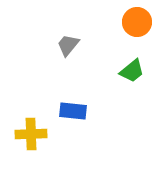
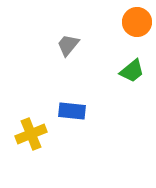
blue rectangle: moved 1 px left
yellow cross: rotated 20 degrees counterclockwise
